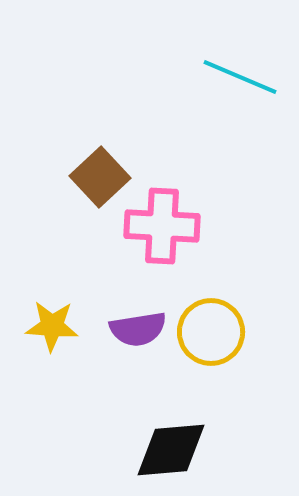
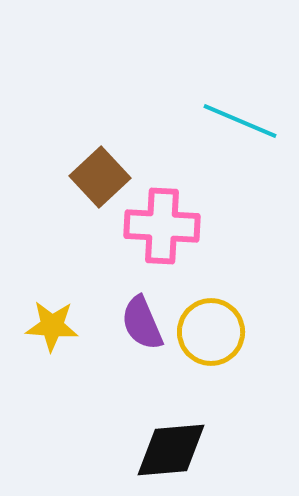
cyan line: moved 44 px down
purple semicircle: moved 4 px right, 6 px up; rotated 76 degrees clockwise
